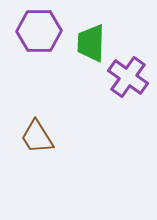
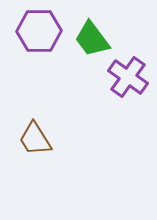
green trapezoid: moved 1 px right, 4 px up; rotated 39 degrees counterclockwise
brown trapezoid: moved 2 px left, 2 px down
